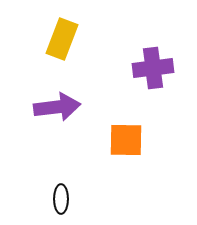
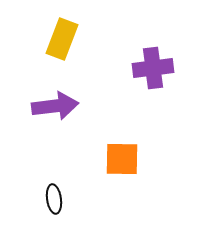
purple arrow: moved 2 px left, 1 px up
orange square: moved 4 px left, 19 px down
black ellipse: moved 7 px left; rotated 8 degrees counterclockwise
